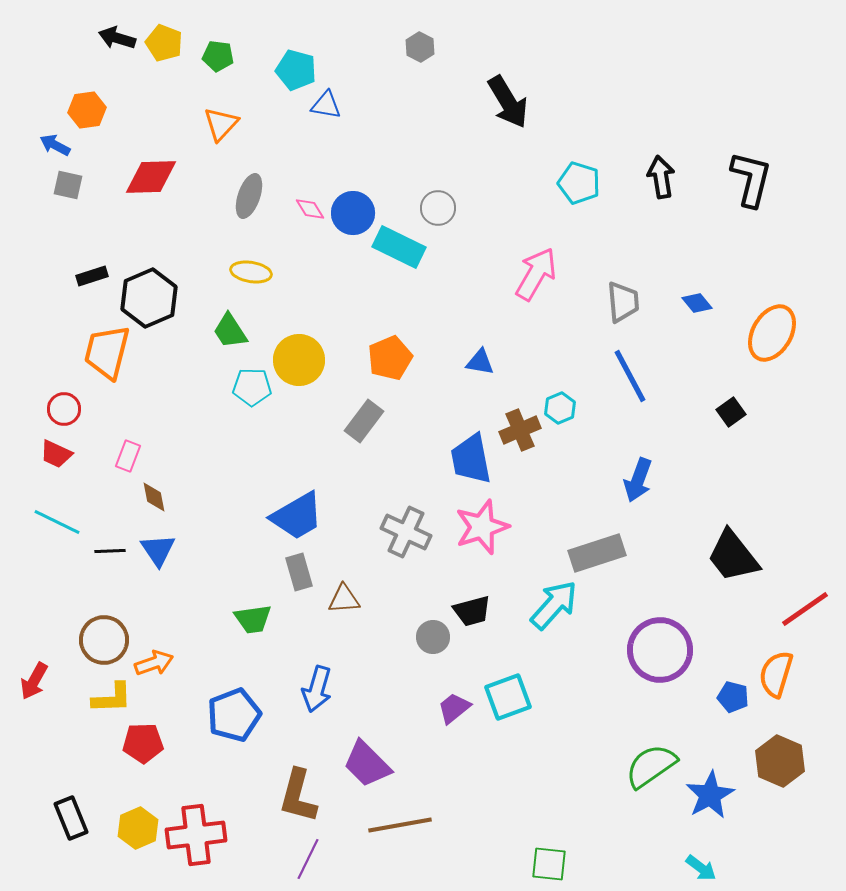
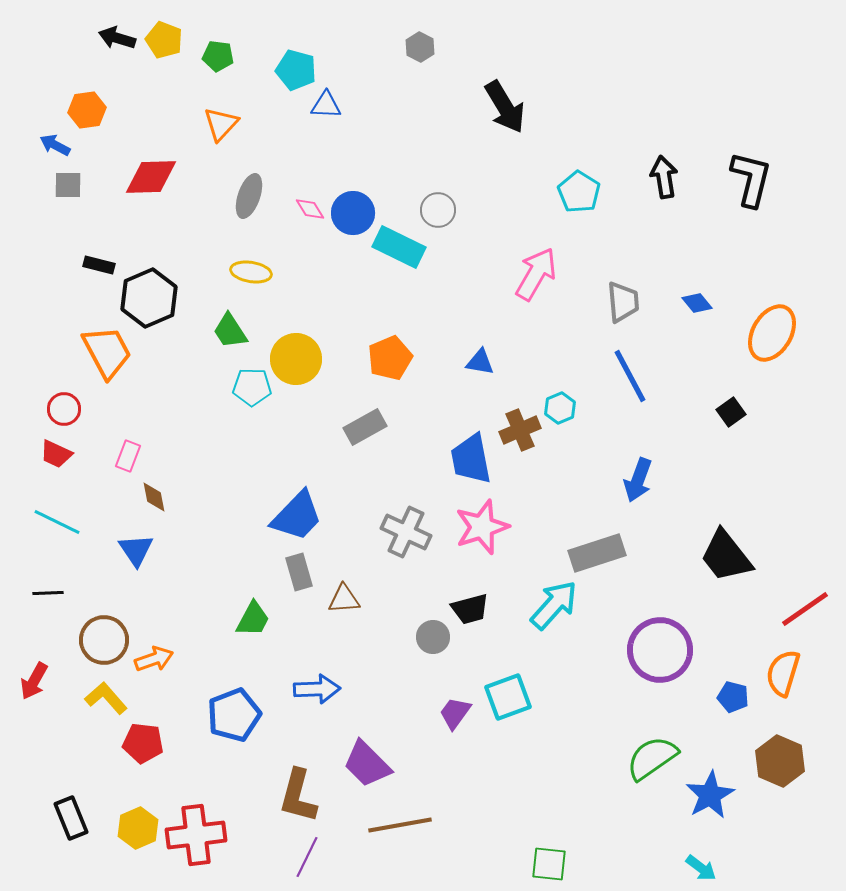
yellow pentagon at (164, 43): moved 3 px up
black arrow at (508, 102): moved 3 px left, 5 px down
blue triangle at (326, 105): rotated 8 degrees counterclockwise
black arrow at (661, 177): moved 3 px right
cyan pentagon at (579, 183): moved 9 px down; rotated 15 degrees clockwise
gray square at (68, 185): rotated 12 degrees counterclockwise
gray circle at (438, 208): moved 2 px down
black rectangle at (92, 276): moved 7 px right, 11 px up; rotated 32 degrees clockwise
orange trapezoid at (107, 352): rotated 138 degrees clockwise
yellow circle at (299, 360): moved 3 px left, 1 px up
gray rectangle at (364, 421): moved 1 px right, 6 px down; rotated 24 degrees clockwise
blue trapezoid at (297, 516): rotated 16 degrees counterclockwise
blue triangle at (158, 550): moved 22 px left
black line at (110, 551): moved 62 px left, 42 px down
black trapezoid at (733, 556): moved 7 px left
black trapezoid at (472, 611): moved 2 px left, 2 px up
green trapezoid at (253, 619): rotated 54 degrees counterclockwise
orange arrow at (154, 663): moved 4 px up
orange semicircle at (776, 674): moved 7 px right, 1 px up
blue arrow at (317, 689): rotated 108 degrees counterclockwise
yellow L-shape at (112, 698): moved 6 px left; rotated 129 degrees counterclockwise
purple trapezoid at (454, 708): moved 1 px right, 5 px down; rotated 15 degrees counterclockwise
red pentagon at (143, 743): rotated 9 degrees clockwise
green semicircle at (651, 766): moved 1 px right, 8 px up
purple line at (308, 859): moved 1 px left, 2 px up
